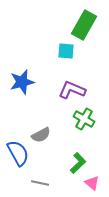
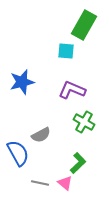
green cross: moved 3 px down
pink triangle: moved 27 px left
